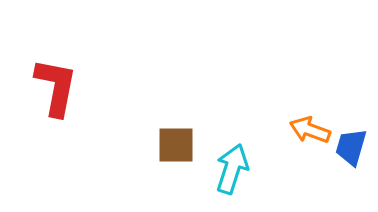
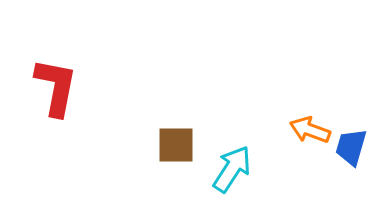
cyan arrow: rotated 15 degrees clockwise
